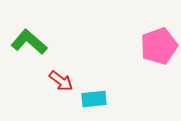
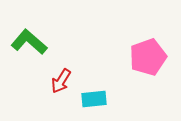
pink pentagon: moved 11 px left, 11 px down
red arrow: rotated 85 degrees clockwise
